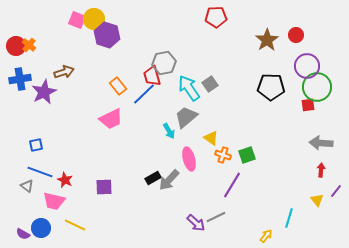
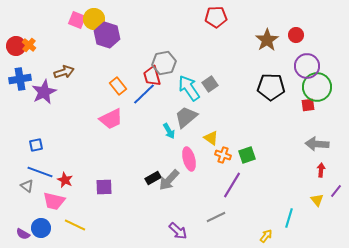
gray arrow at (321, 143): moved 4 px left, 1 px down
purple arrow at (196, 223): moved 18 px left, 8 px down
